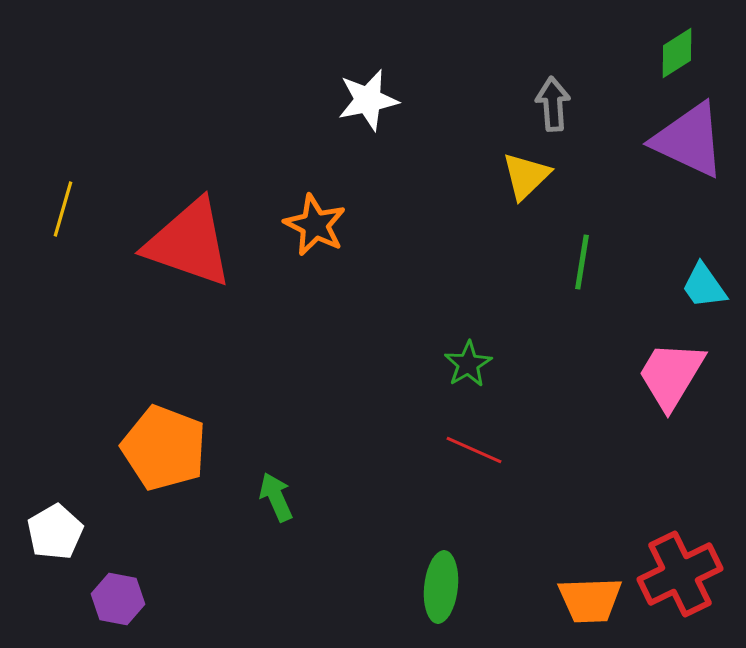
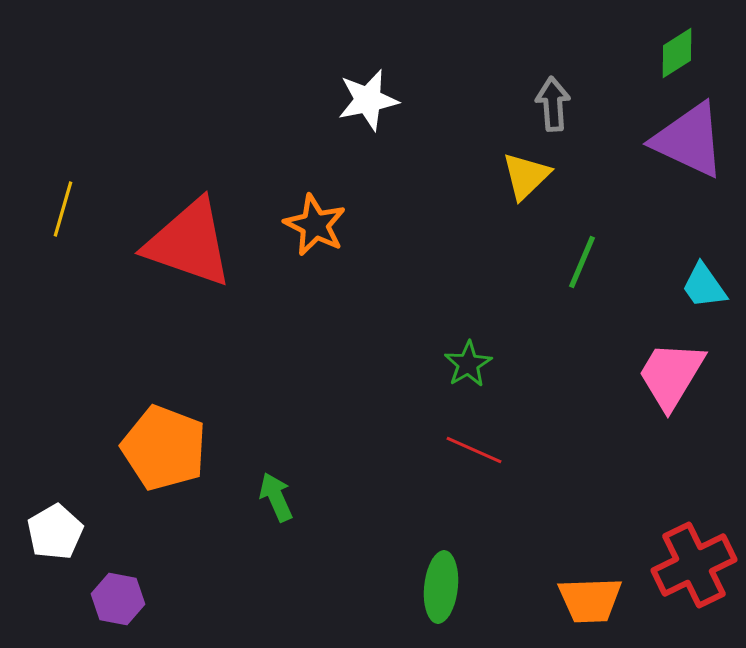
green line: rotated 14 degrees clockwise
red cross: moved 14 px right, 9 px up
